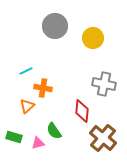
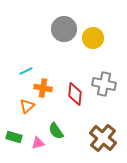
gray circle: moved 9 px right, 3 px down
red diamond: moved 7 px left, 17 px up
green semicircle: moved 2 px right
